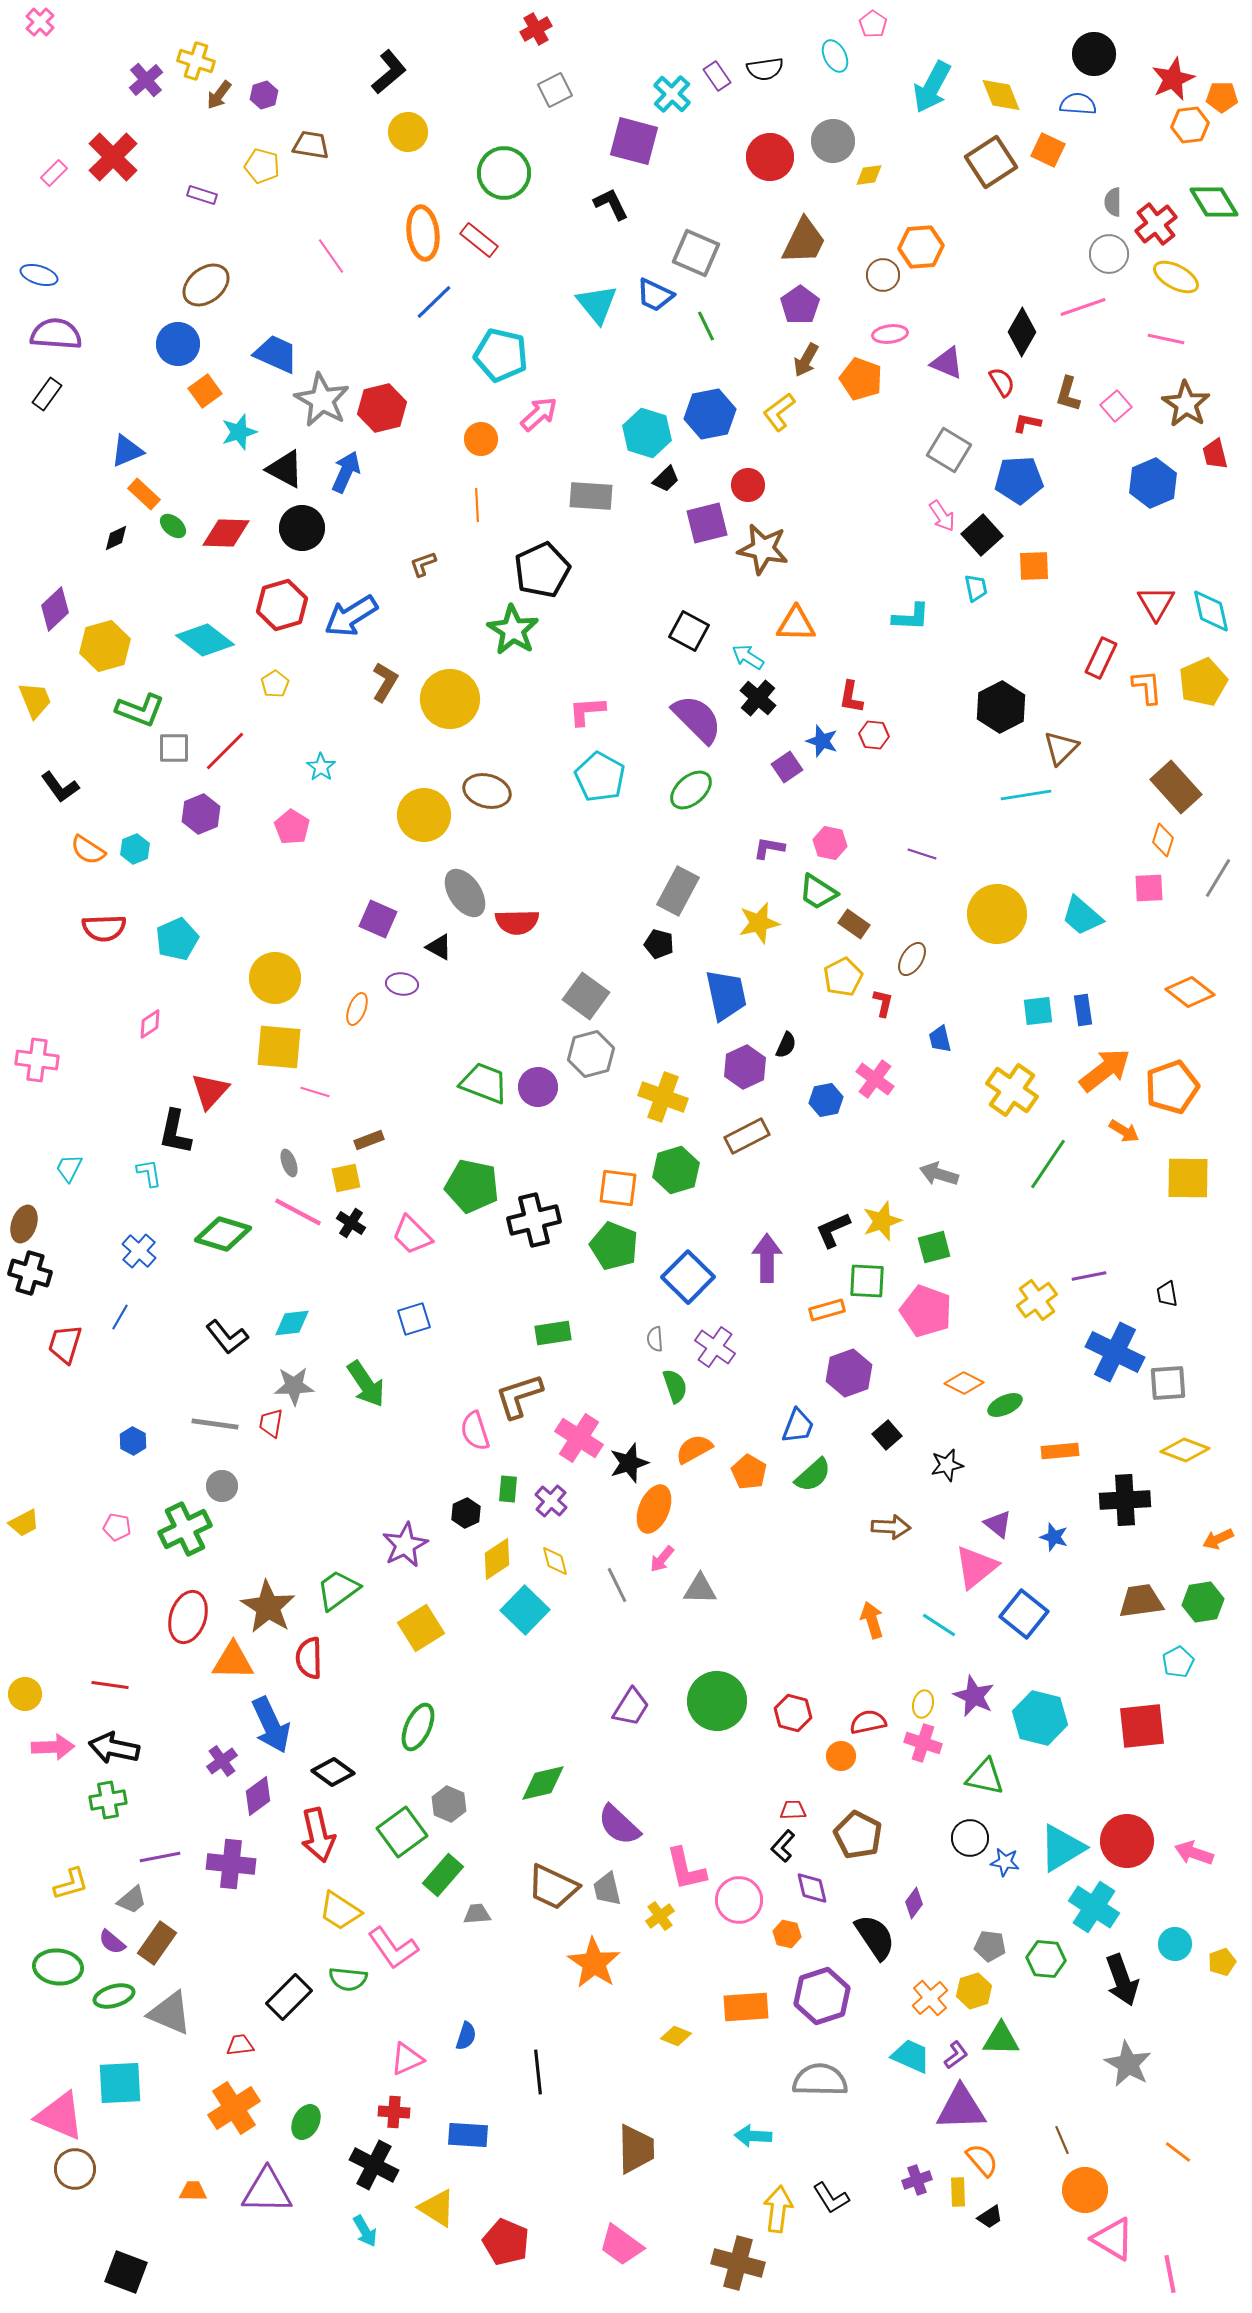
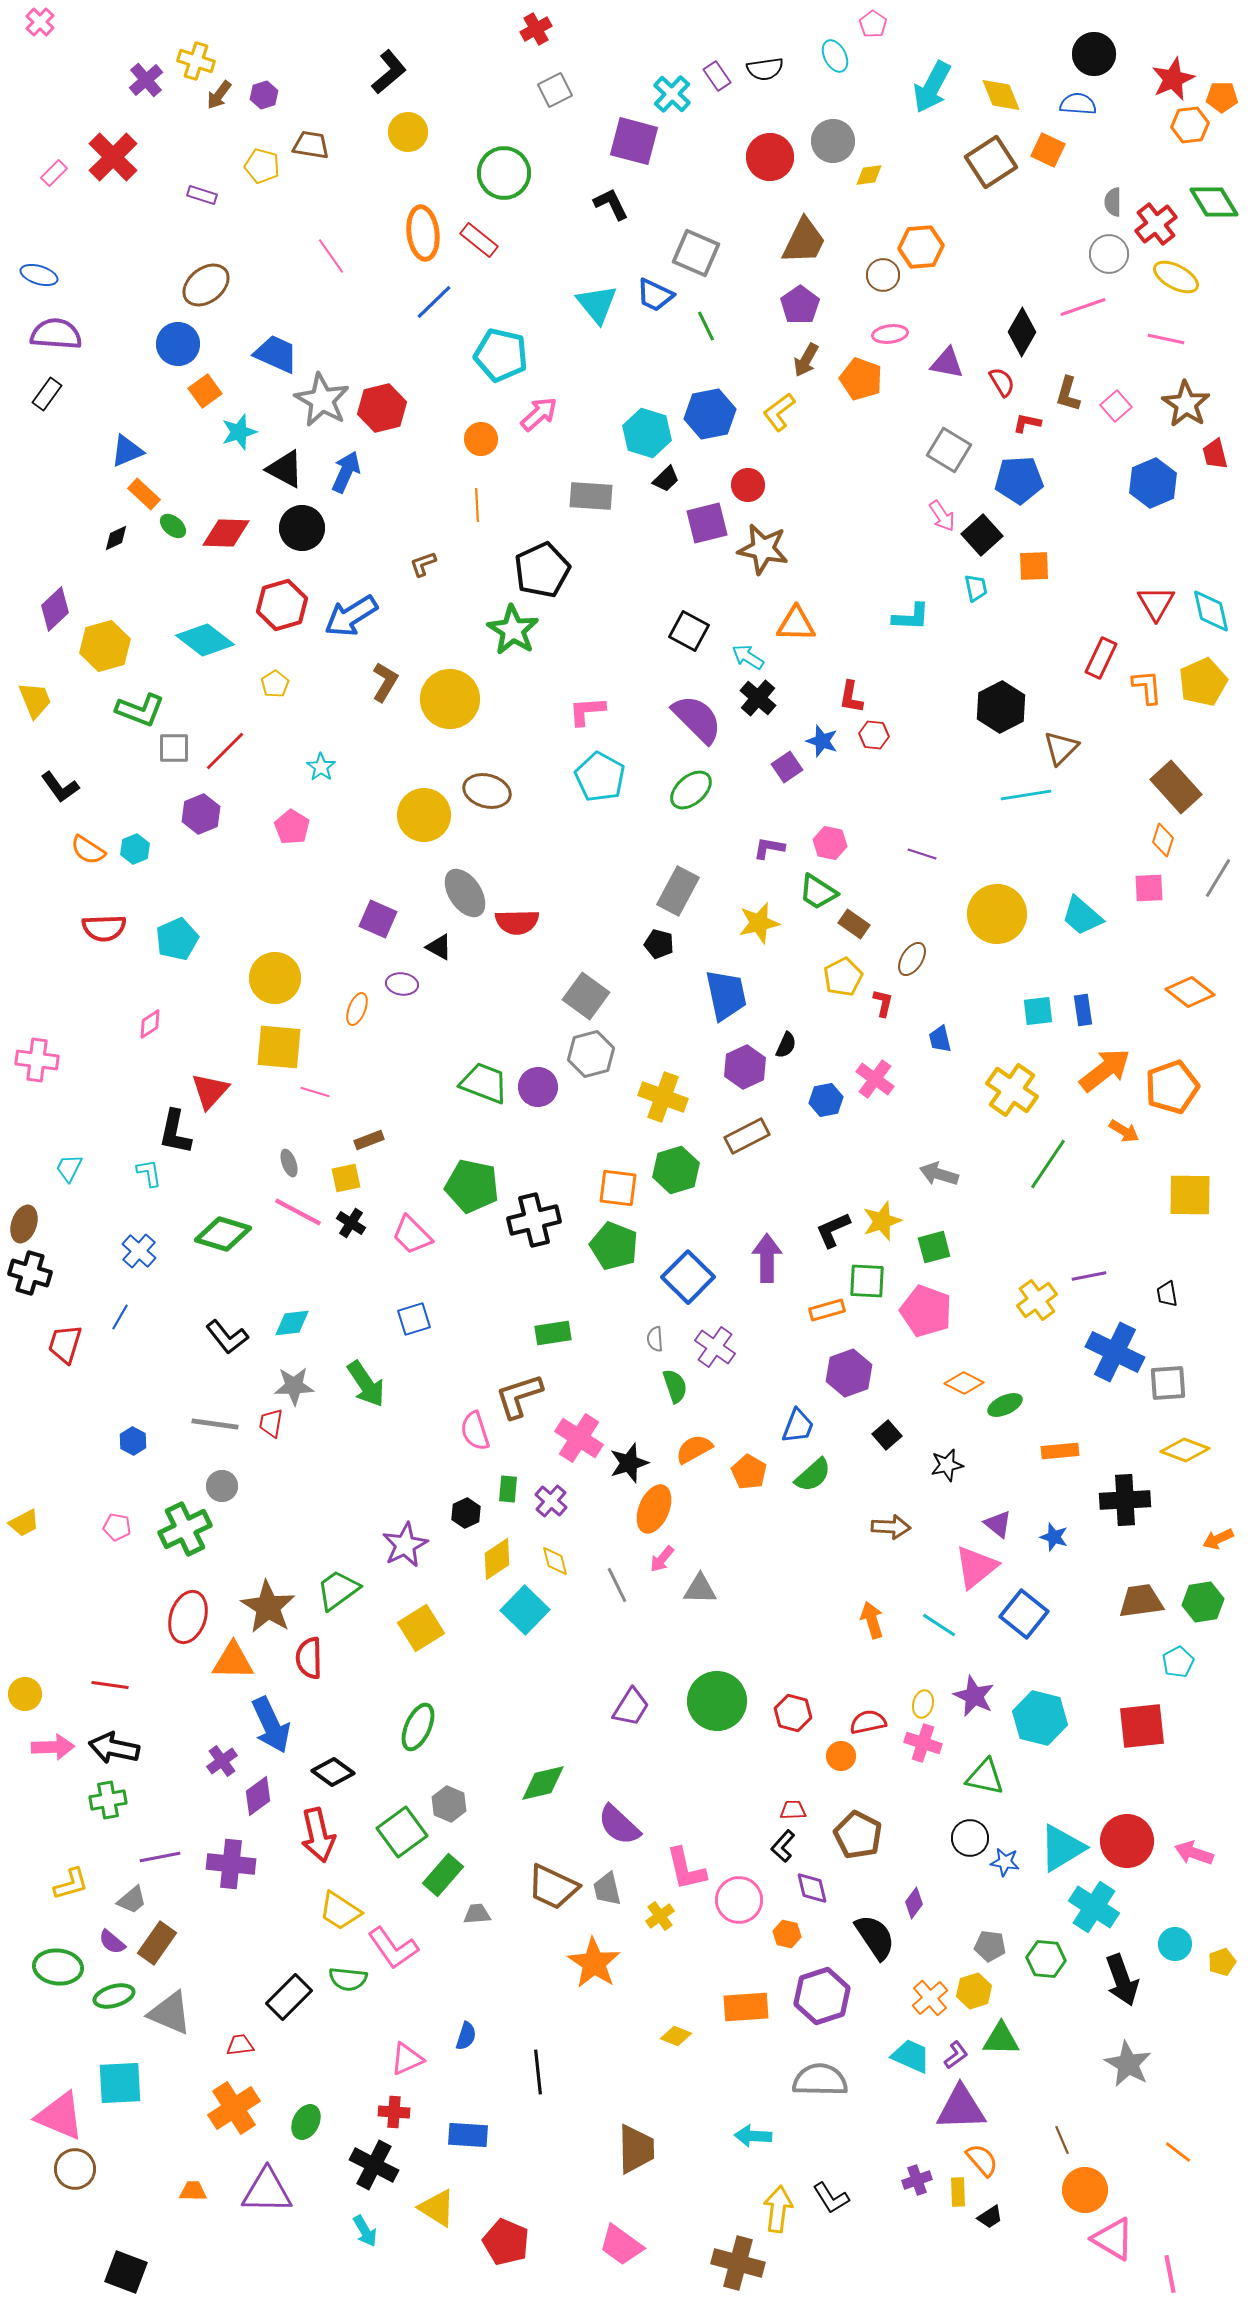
purple triangle at (947, 363): rotated 12 degrees counterclockwise
yellow square at (1188, 1178): moved 2 px right, 17 px down
